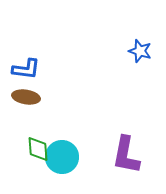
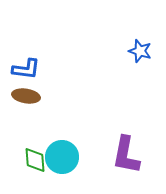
brown ellipse: moved 1 px up
green diamond: moved 3 px left, 11 px down
